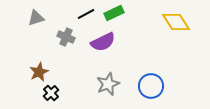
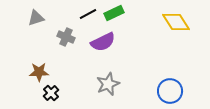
black line: moved 2 px right
brown star: rotated 24 degrees clockwise
blue circle: moved 19 px right, 5 px down
